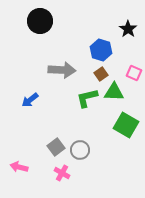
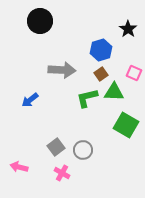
blue hexagon: rotated 25 degrees clockwise
gray circle: moved 3 px right
